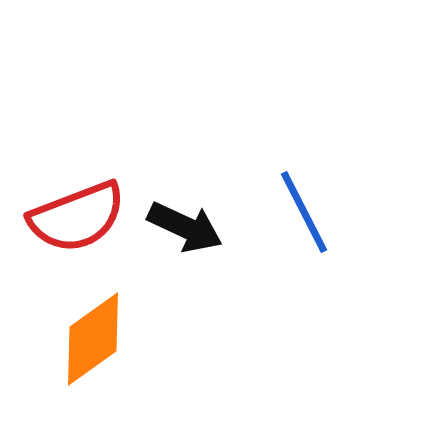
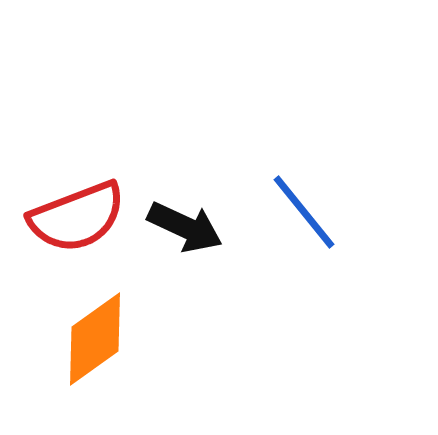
blue line: rotated 12 degrees counterclockwise
orange diamond: moved 2 px right
